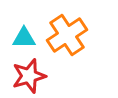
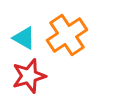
cyan triangle: rotated 30 degrees clockwise
